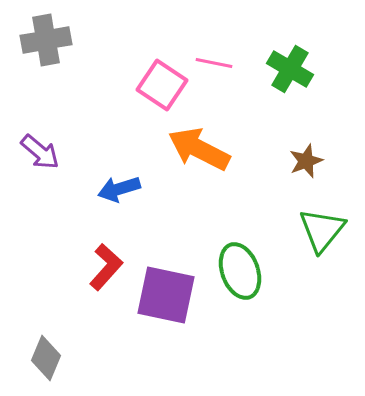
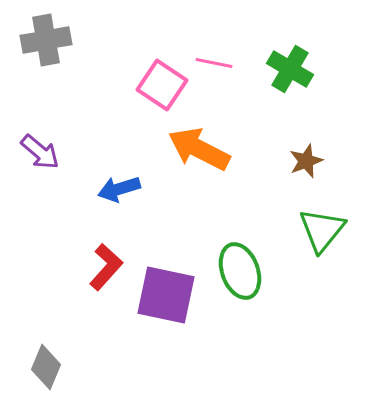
gray diamond: moved 9 px down
